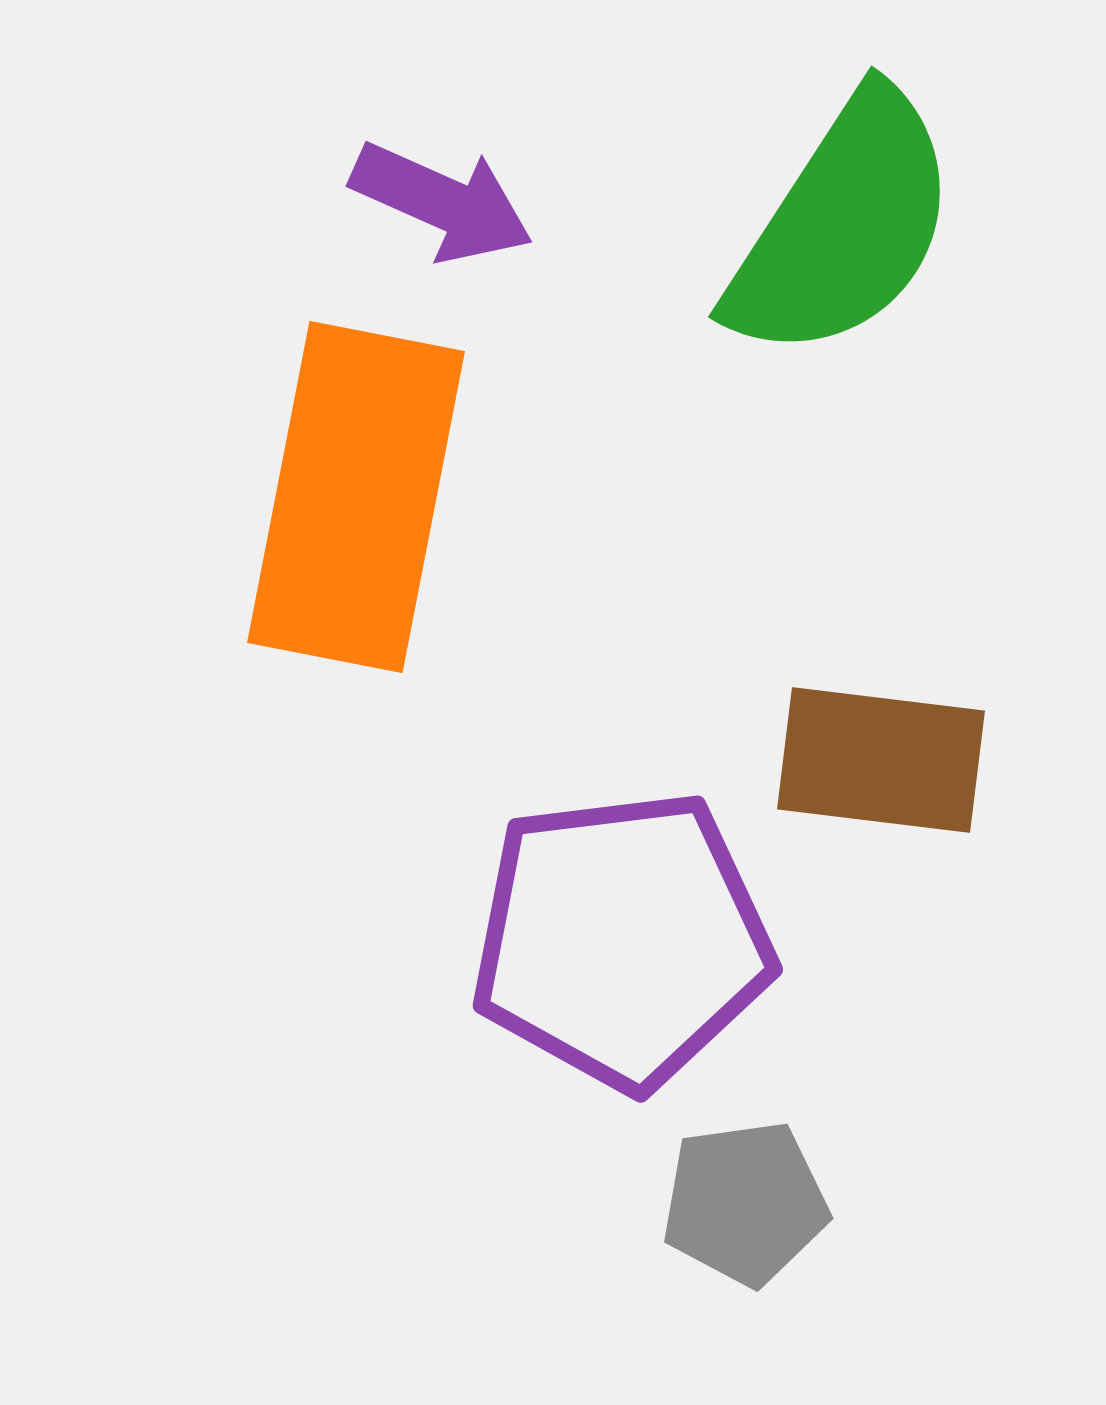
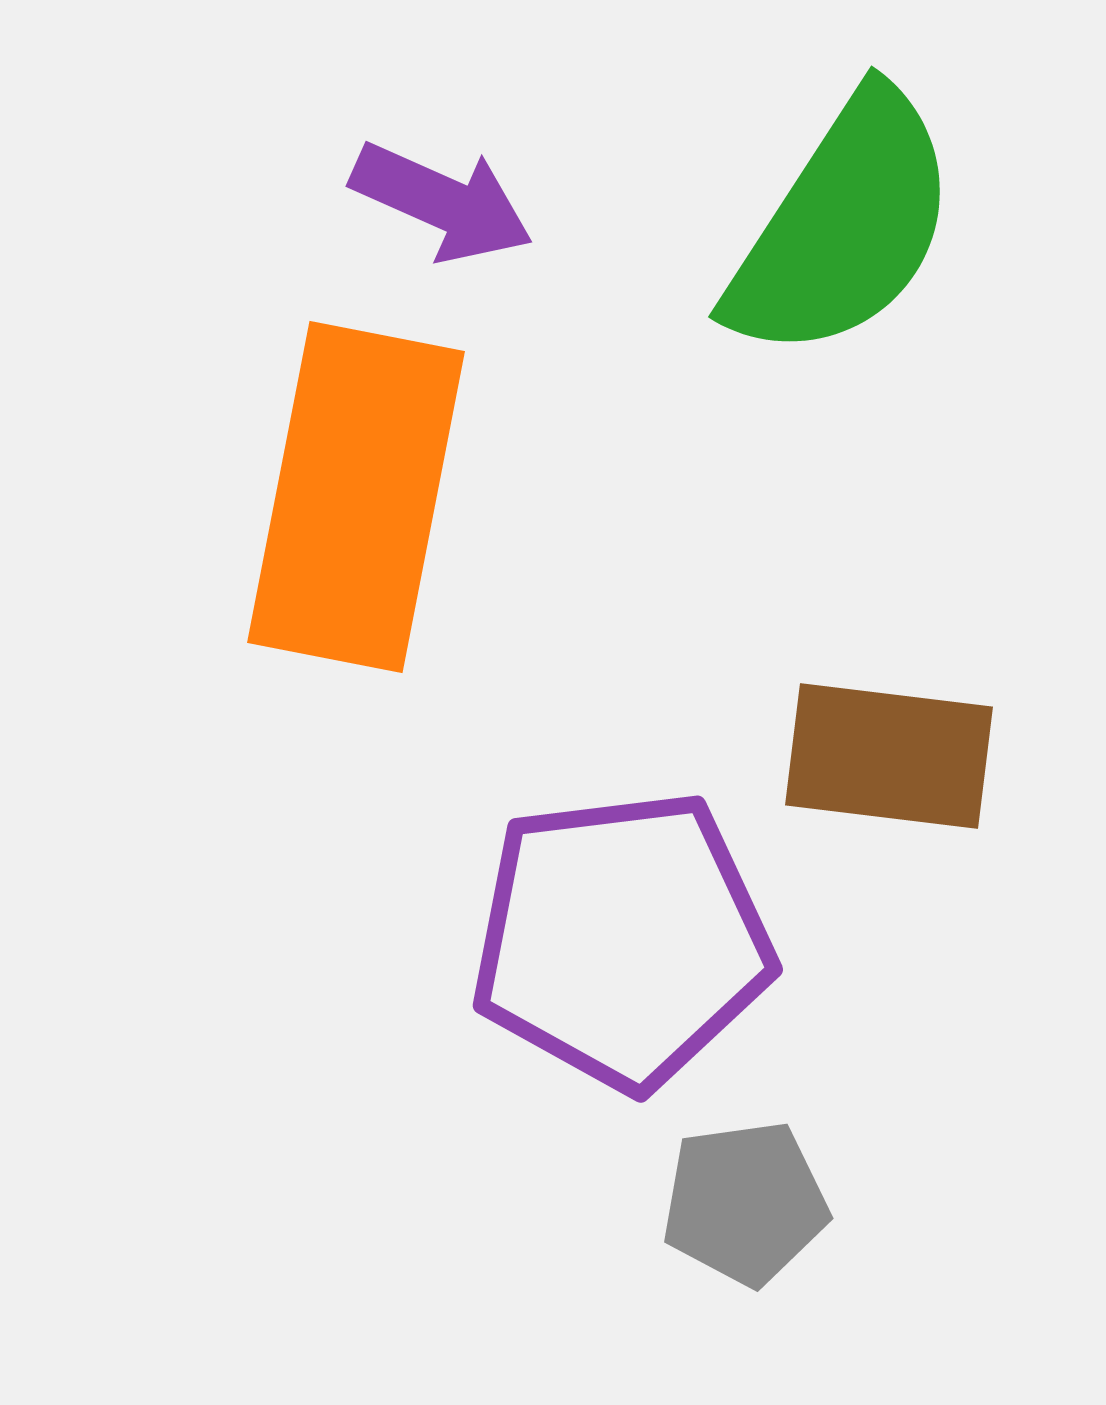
brown rectangle: moved 8 px right, 4 px up
